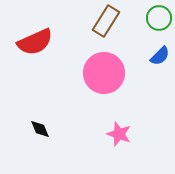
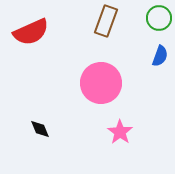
brown rectangle: rotated 12 degrees counterclockwise
red semicircle: moved 4 px left, 10 px up
blue semicircle: rotated 25 degrees counterclockwise
pink circle: moved 3 px left, 10 px down
pink star: moved 1 px right, 2 px up; rotated 15 degrees clockwise
